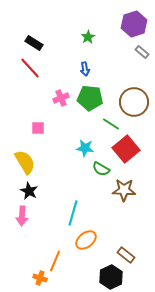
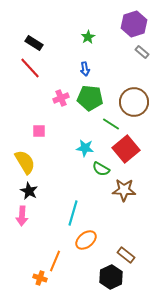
pink square: moved 1 px right, 3 px down
